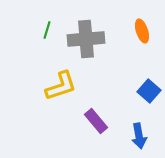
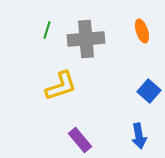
purple rectangle: moved 16 px left, 19 px down
